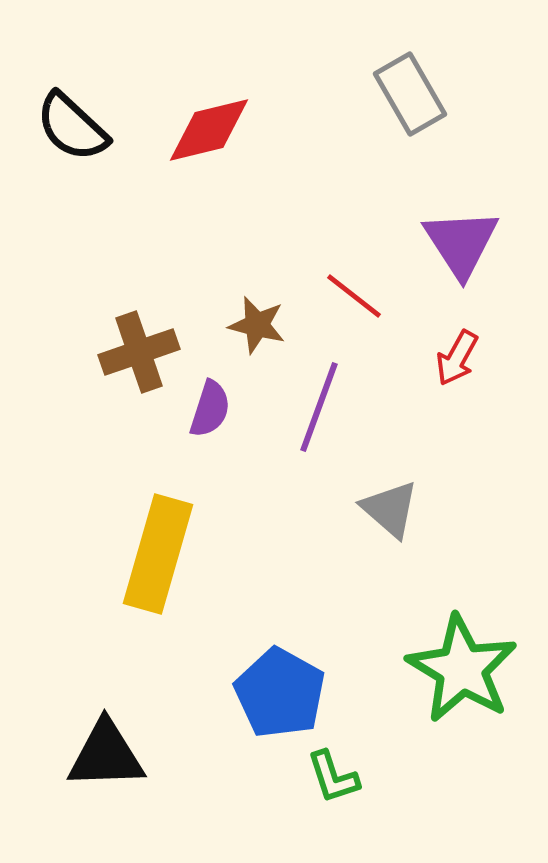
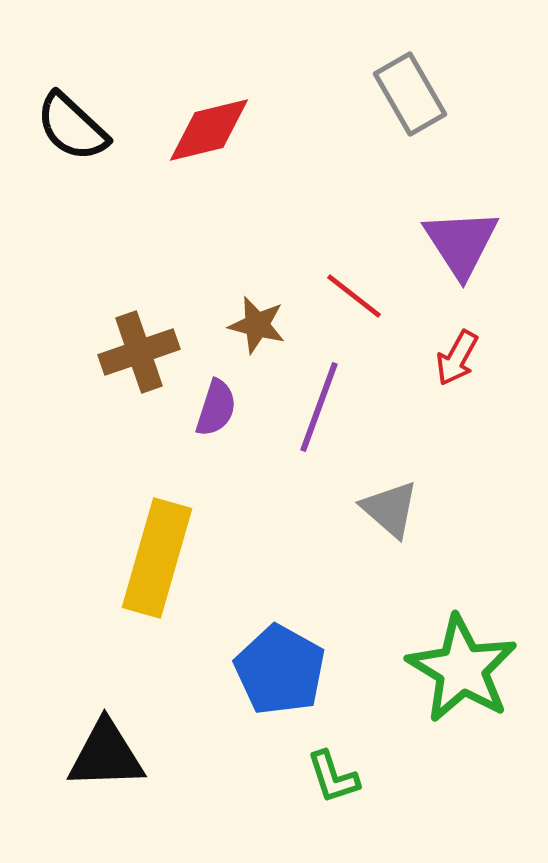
purple semicircle: moved 6 px right, 1 px up
yellow rectangle: moved 1 px left, 4 px down
blue pentagon: moved 23 px up
